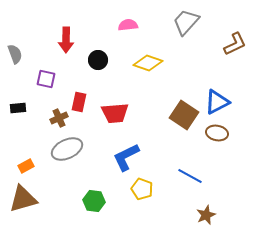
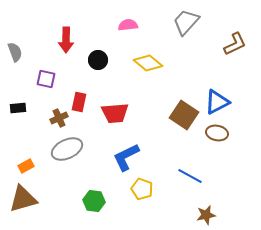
gray semicircle: moved 2 px up
yellow diamond: rotated 20 degrees clockwise
brown star: rotated 12 degrees clockwise
